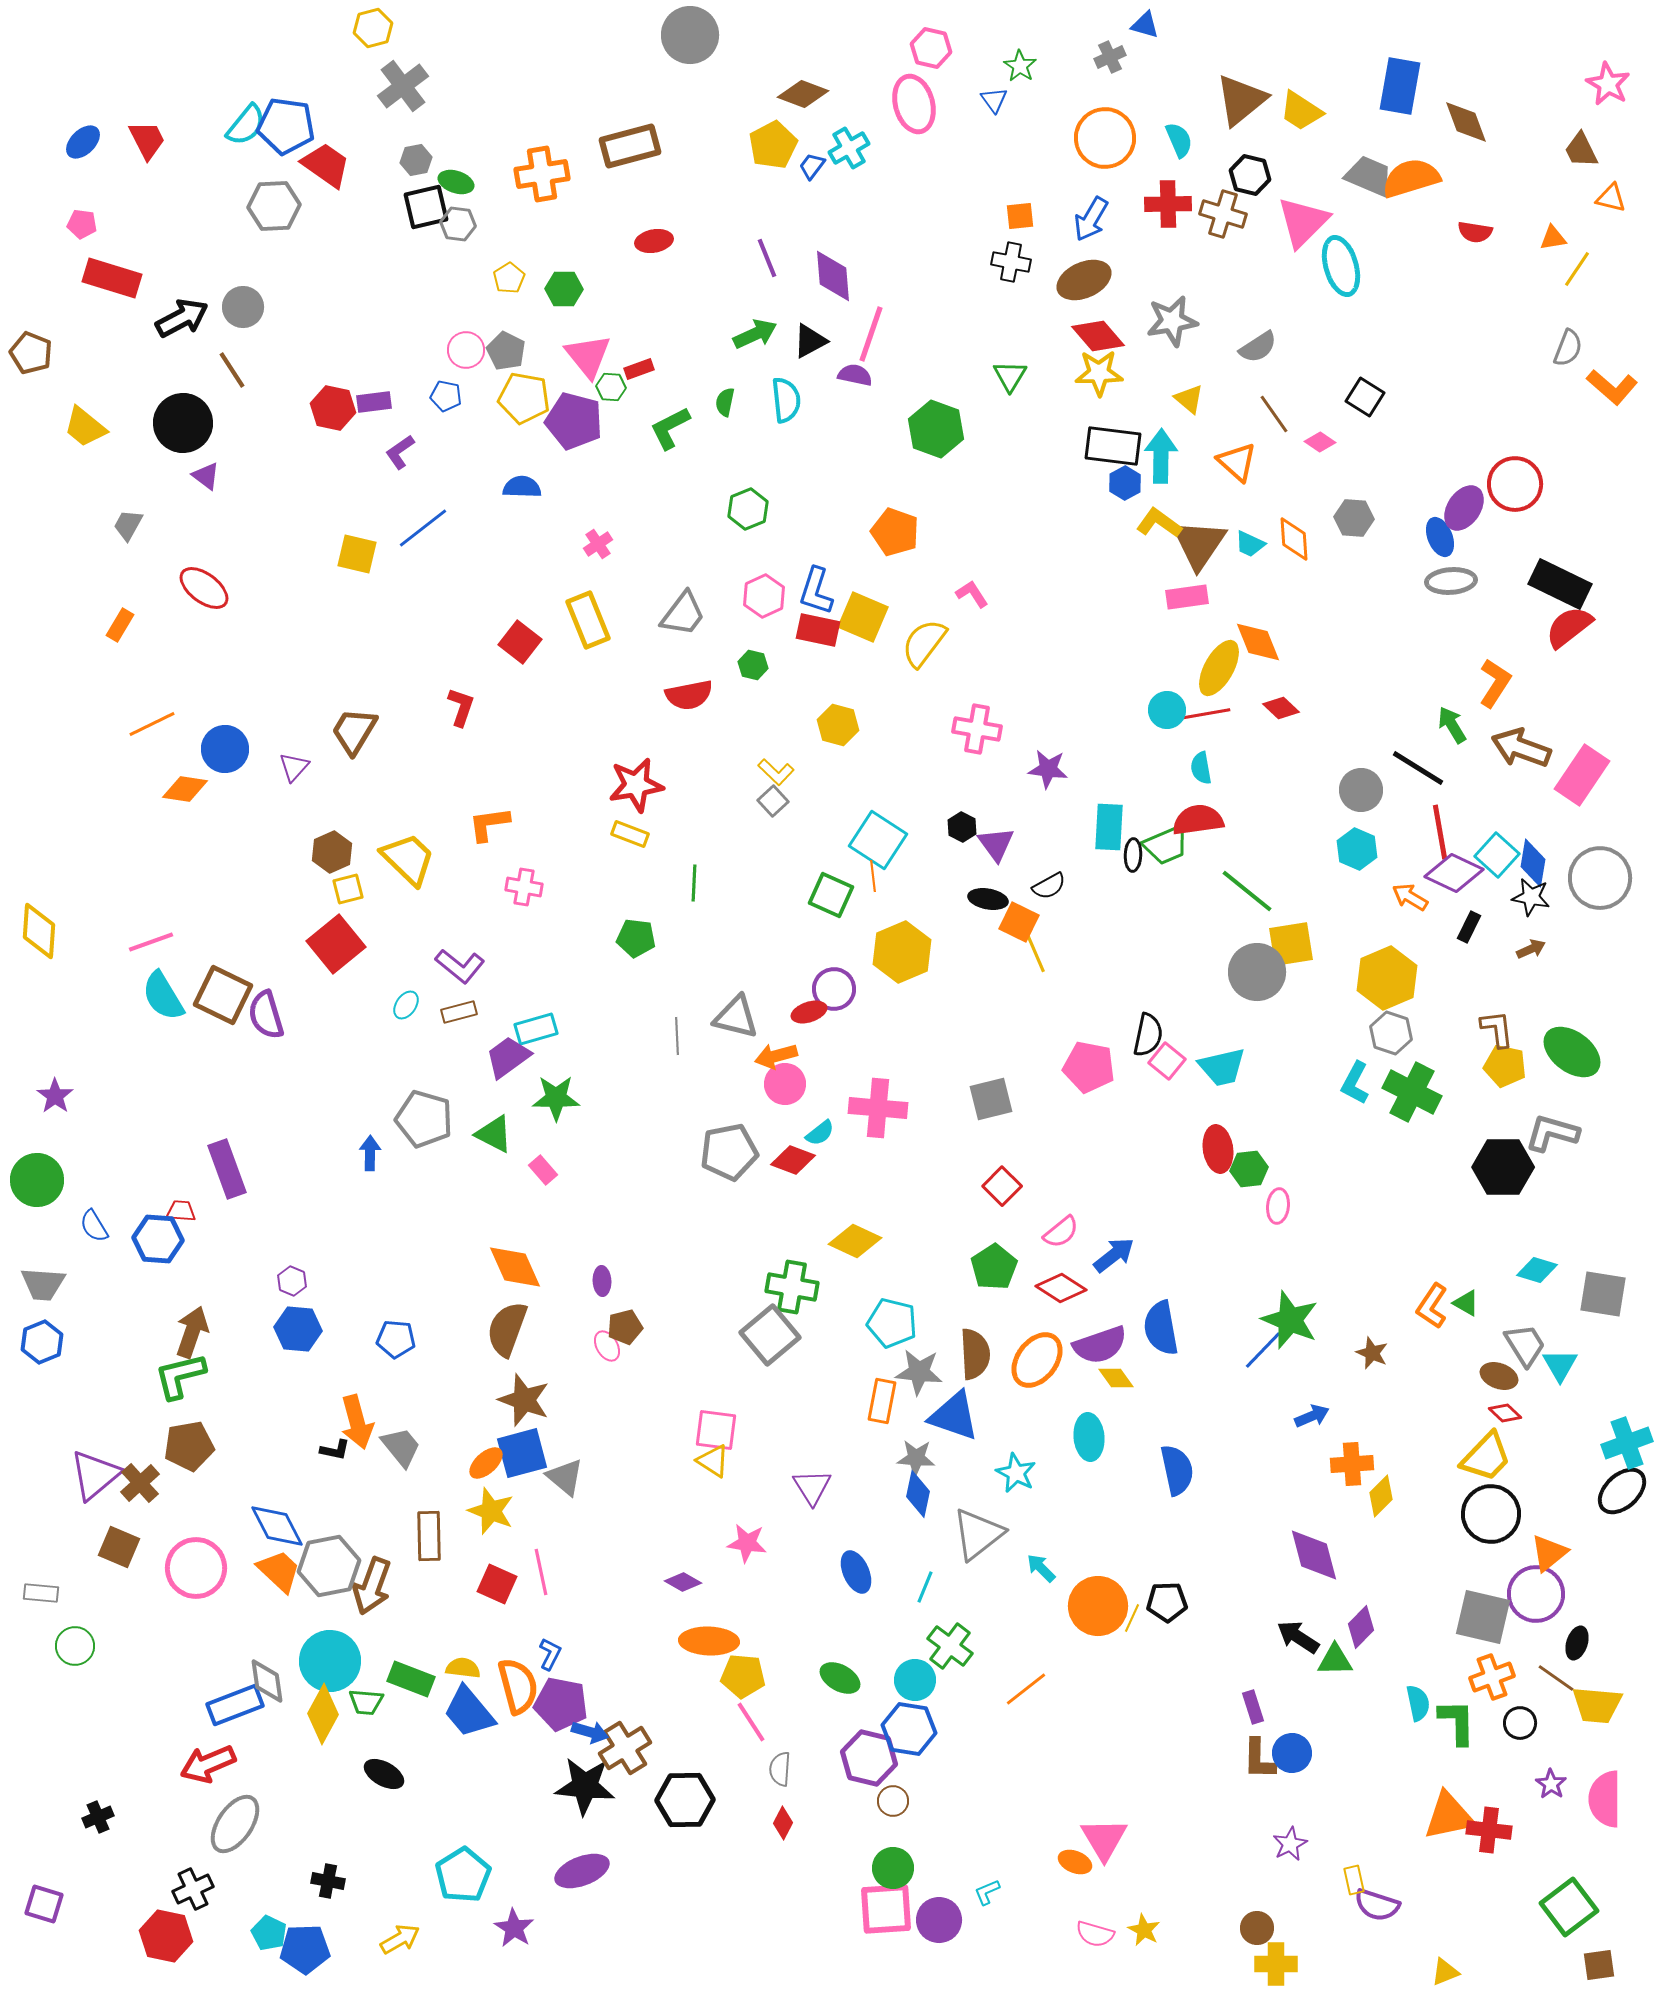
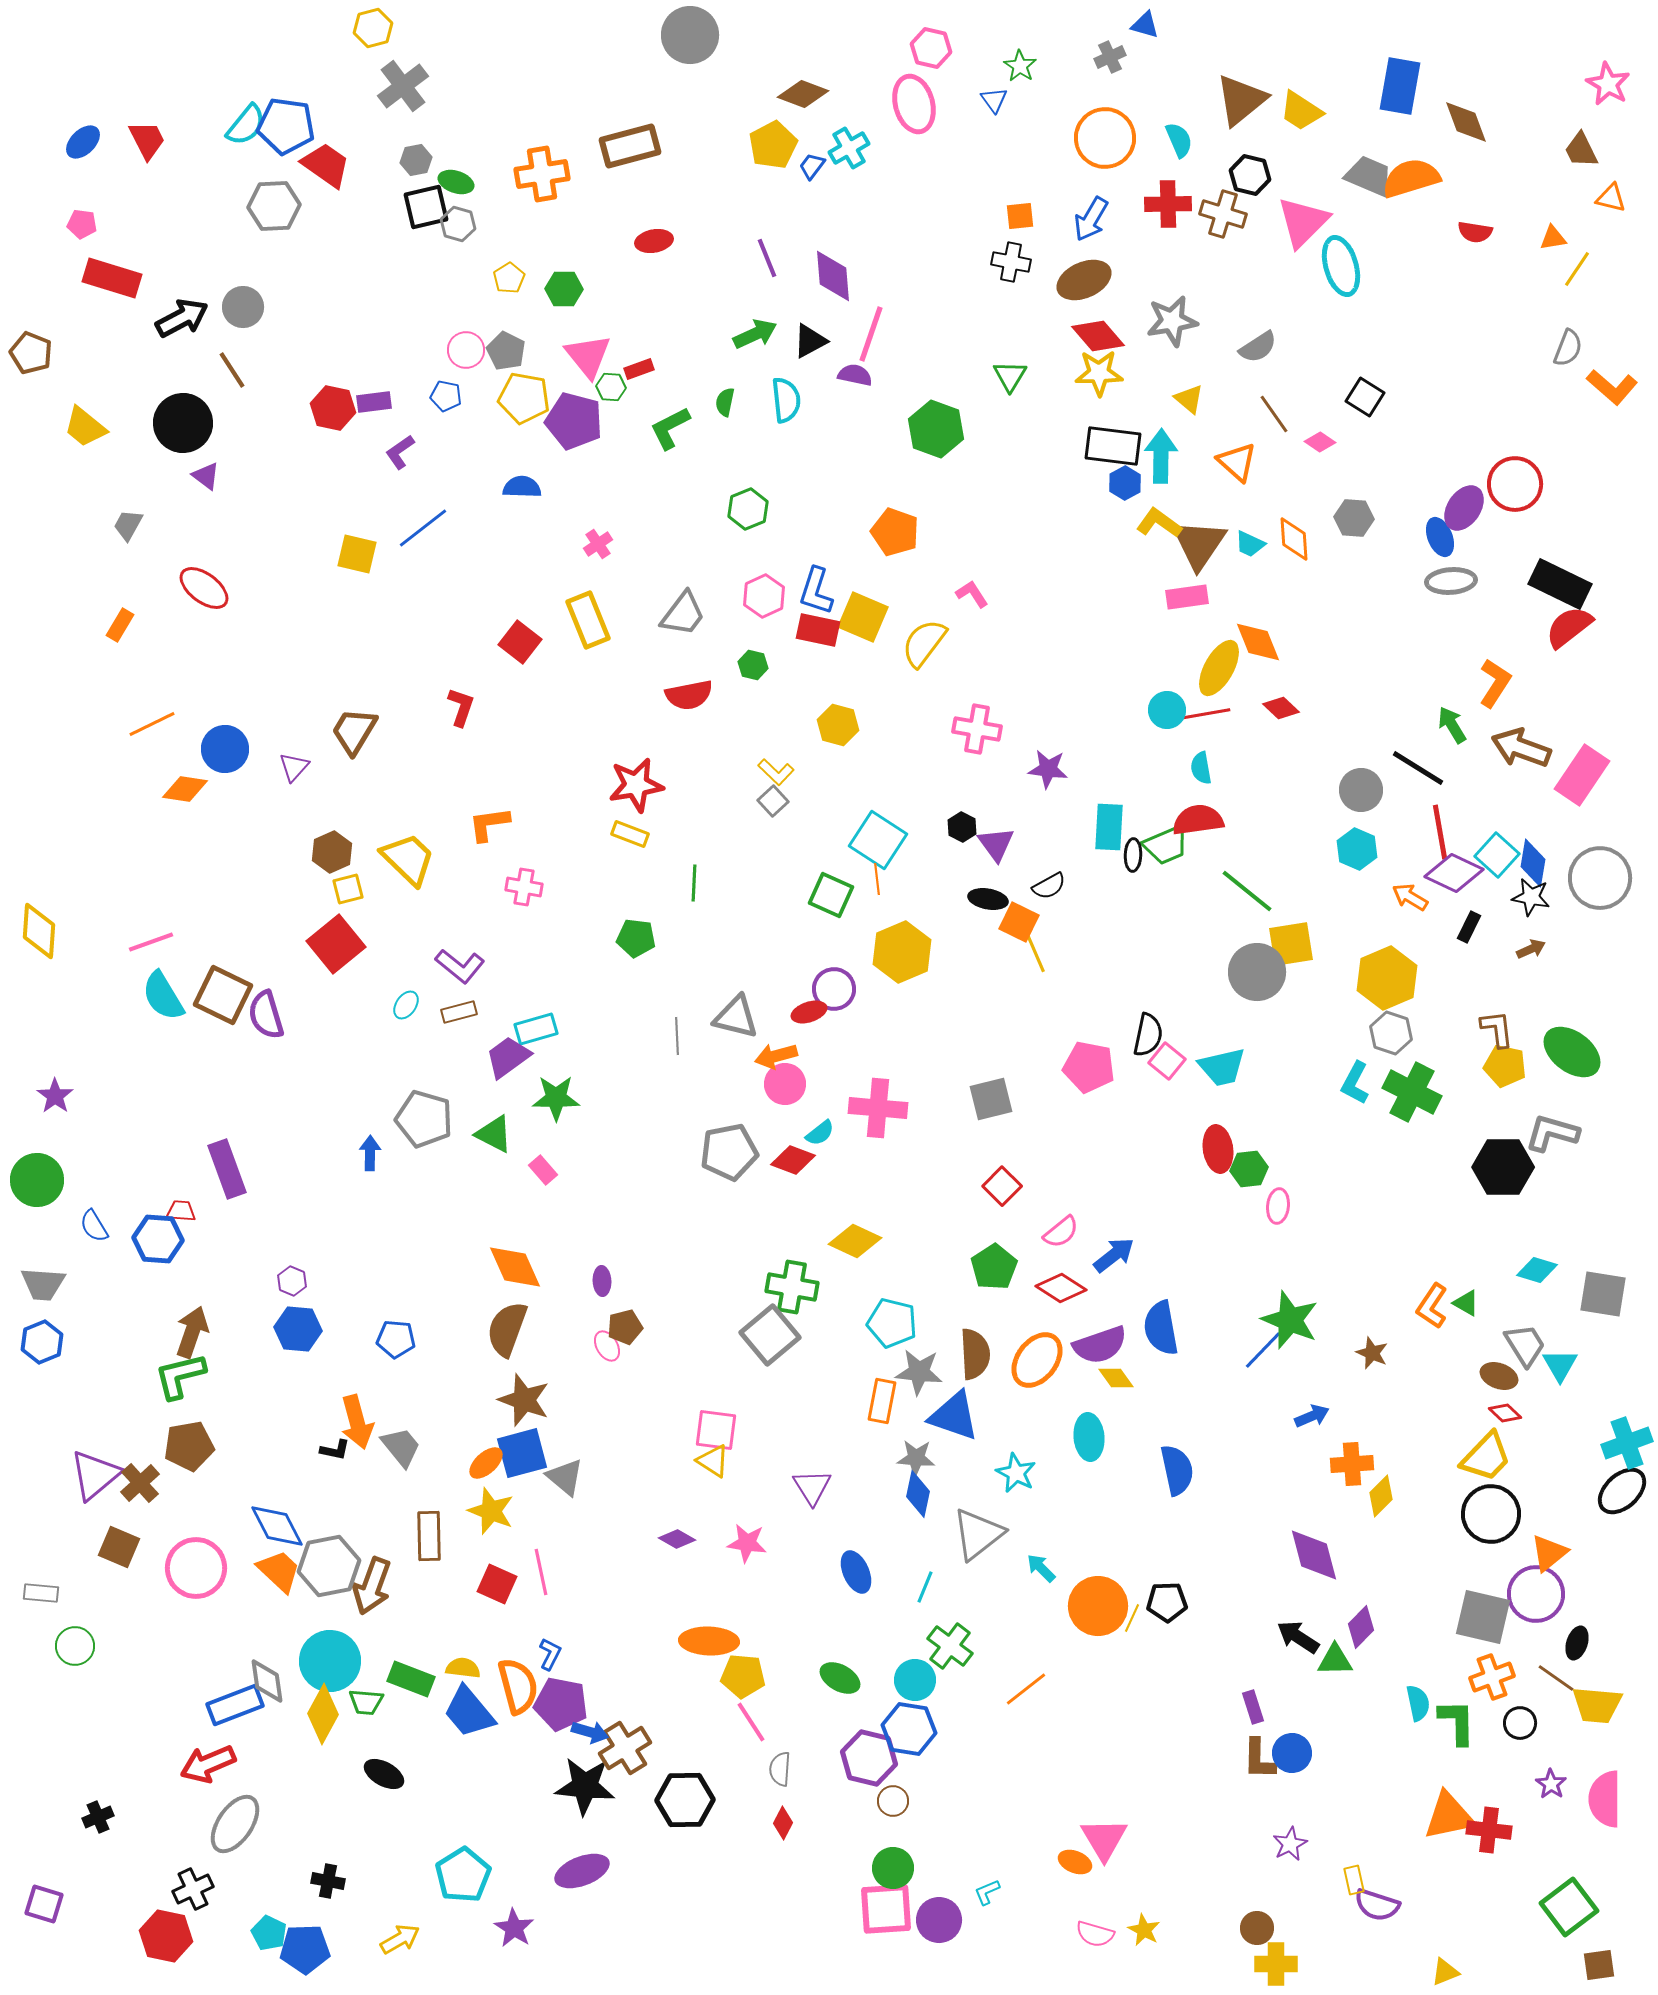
gray hexagon at (458, 224): rotated 8 degrees clockwise
orange line at (873, 876): moved 4 px right, 3 px down
purple diamond at (683, 1582): moved 6 px left, 43 px up
